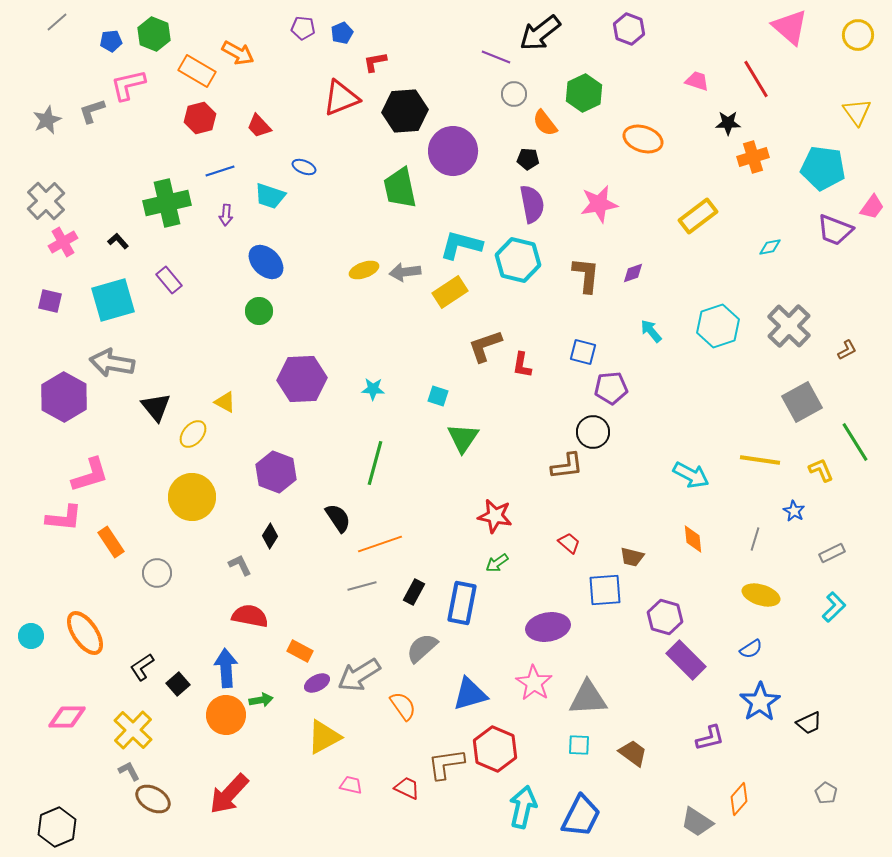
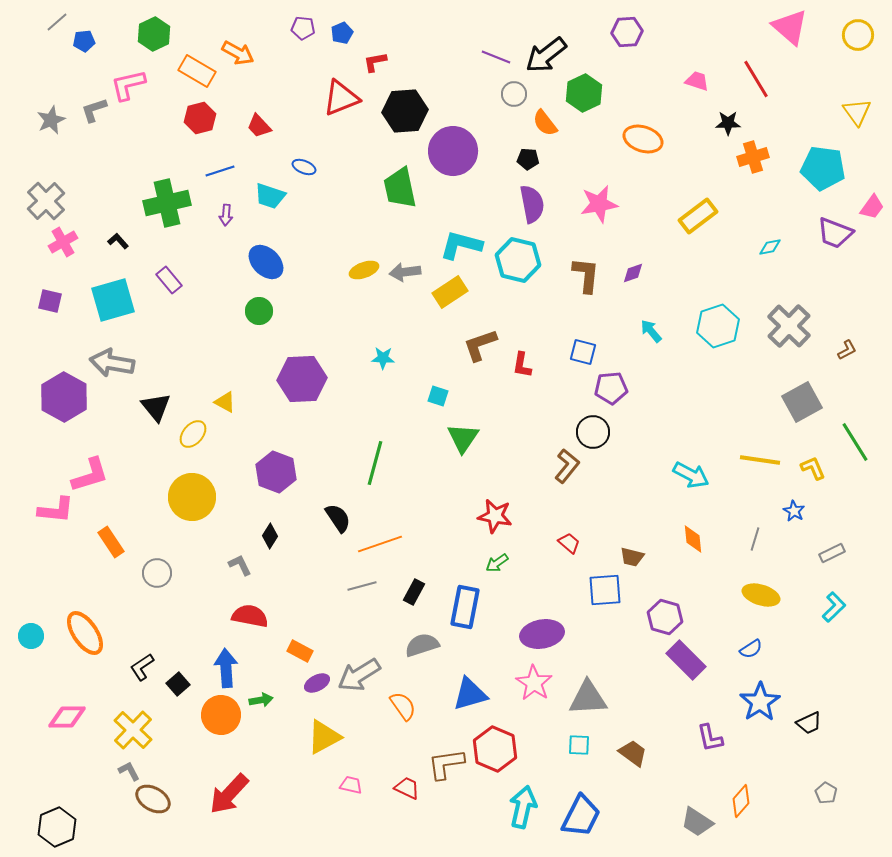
purple hexagon at (629, 29): moved 2 px left, 3 px down; rotated 24 degrees counterclockwise
black arrow at (540, 33): moved 6 px right, 22 px down
green hexagon at (154, 34): rotated 12 degrees clockwise
blue pentagon at (111, 41): moved 27 px left
gray L-shape at (92, 111): moved 2 px right, 1 px up
gray star at (47, 120): moved 4 px right
purple trapezoid at (835, 230): moved 3 px down
brown L-shape at (485, 346): moved 5 px left, 1 px up
cyan star at (373, 389): moved 10 px right, 31 px up
brown L-shape at (567, 466): rotated 44 degrees counterclockwise
yellow L-shape at (821, 470): moved 8 px left, 2 px up
pink L-shape at (64, 518): moved 8 px left, 8 px up
blue rectangle at (462, 603): moved 3 px right, 4 px down
purple ellipse at (548, 627): moved 6 px left, 7 px down
gray semicircle at (422, 648): moved 3 px up; rotated 24 degrees clockwise
orange circle at (226, 715): moved 5 px left
purple L-shape at (710, 738): rotated 92 degrees clockwise
orange diamond at (739, 799): moved 2 px right, 2 px down
